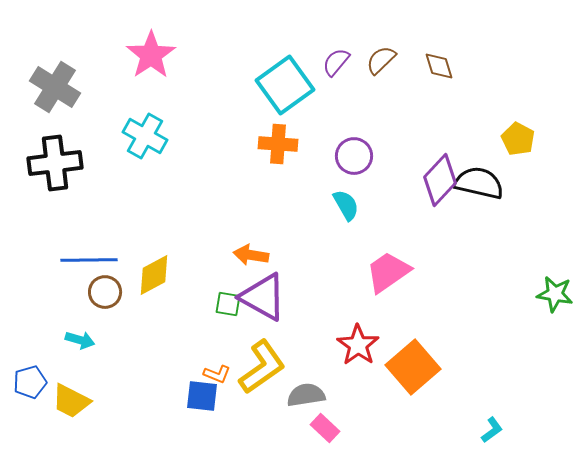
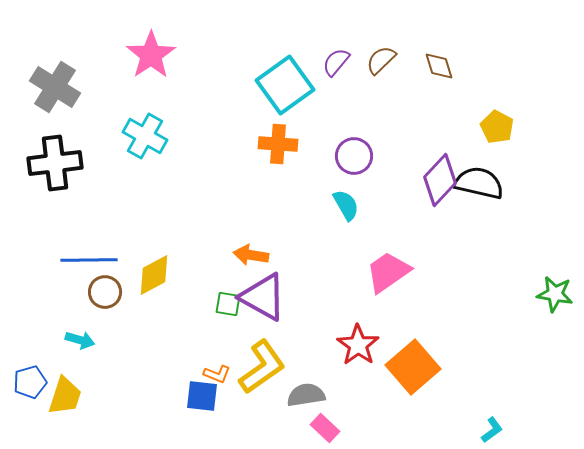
yellow pentagon: moved 21 px left, 12 px up
yellow trapezoid: moved 6 px left, 5 px up; rotated 99 degrees counterclockwise
